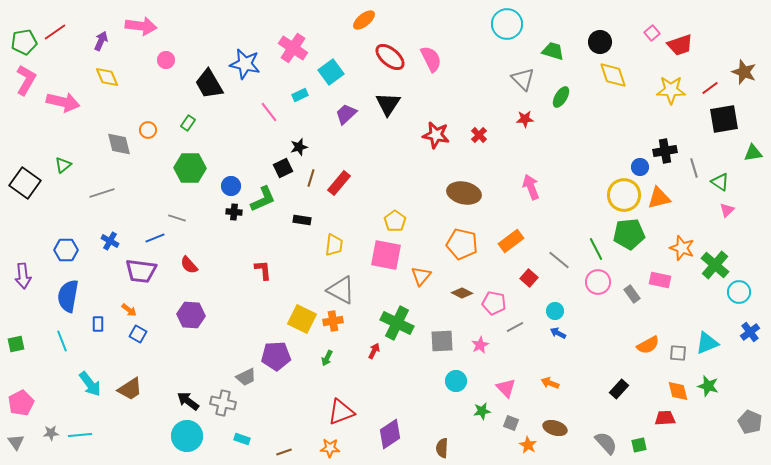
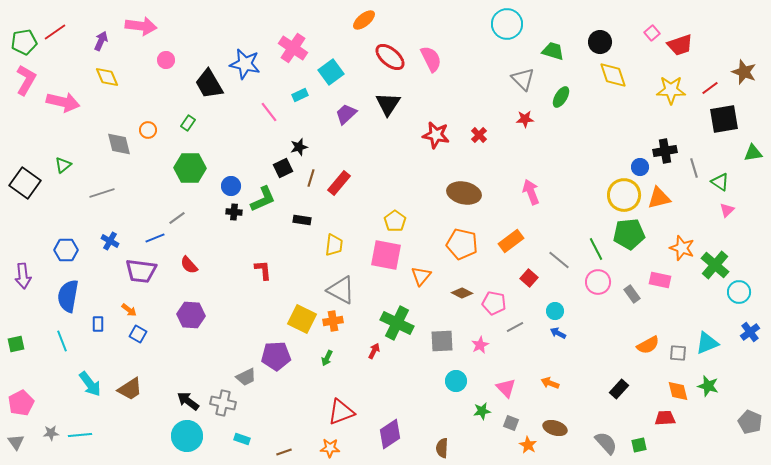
pink arrow at (531, 187): moved 5 px down
gray line at (177, 218): rotated 54 degrees counterclockwise
